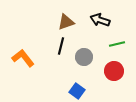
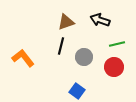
red circle: moved 4 px up
